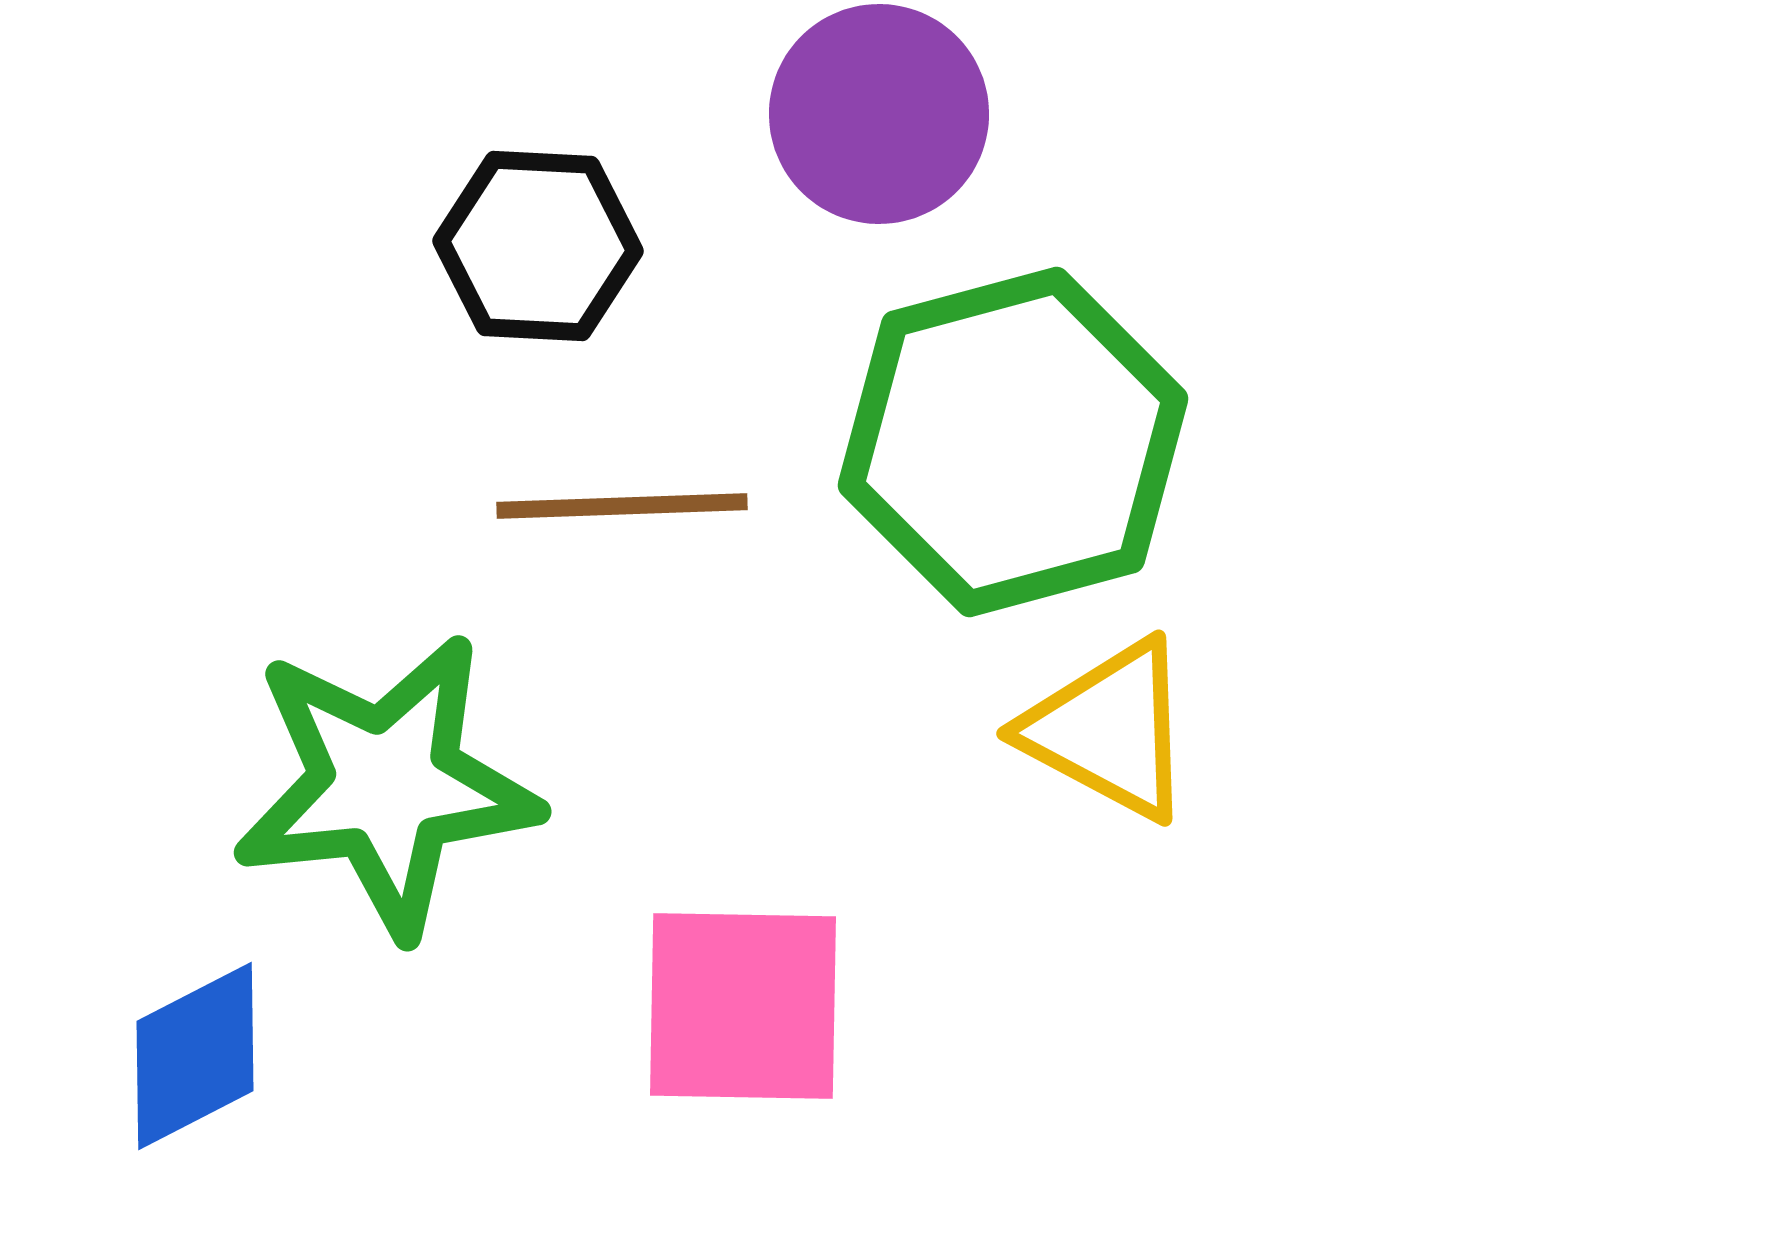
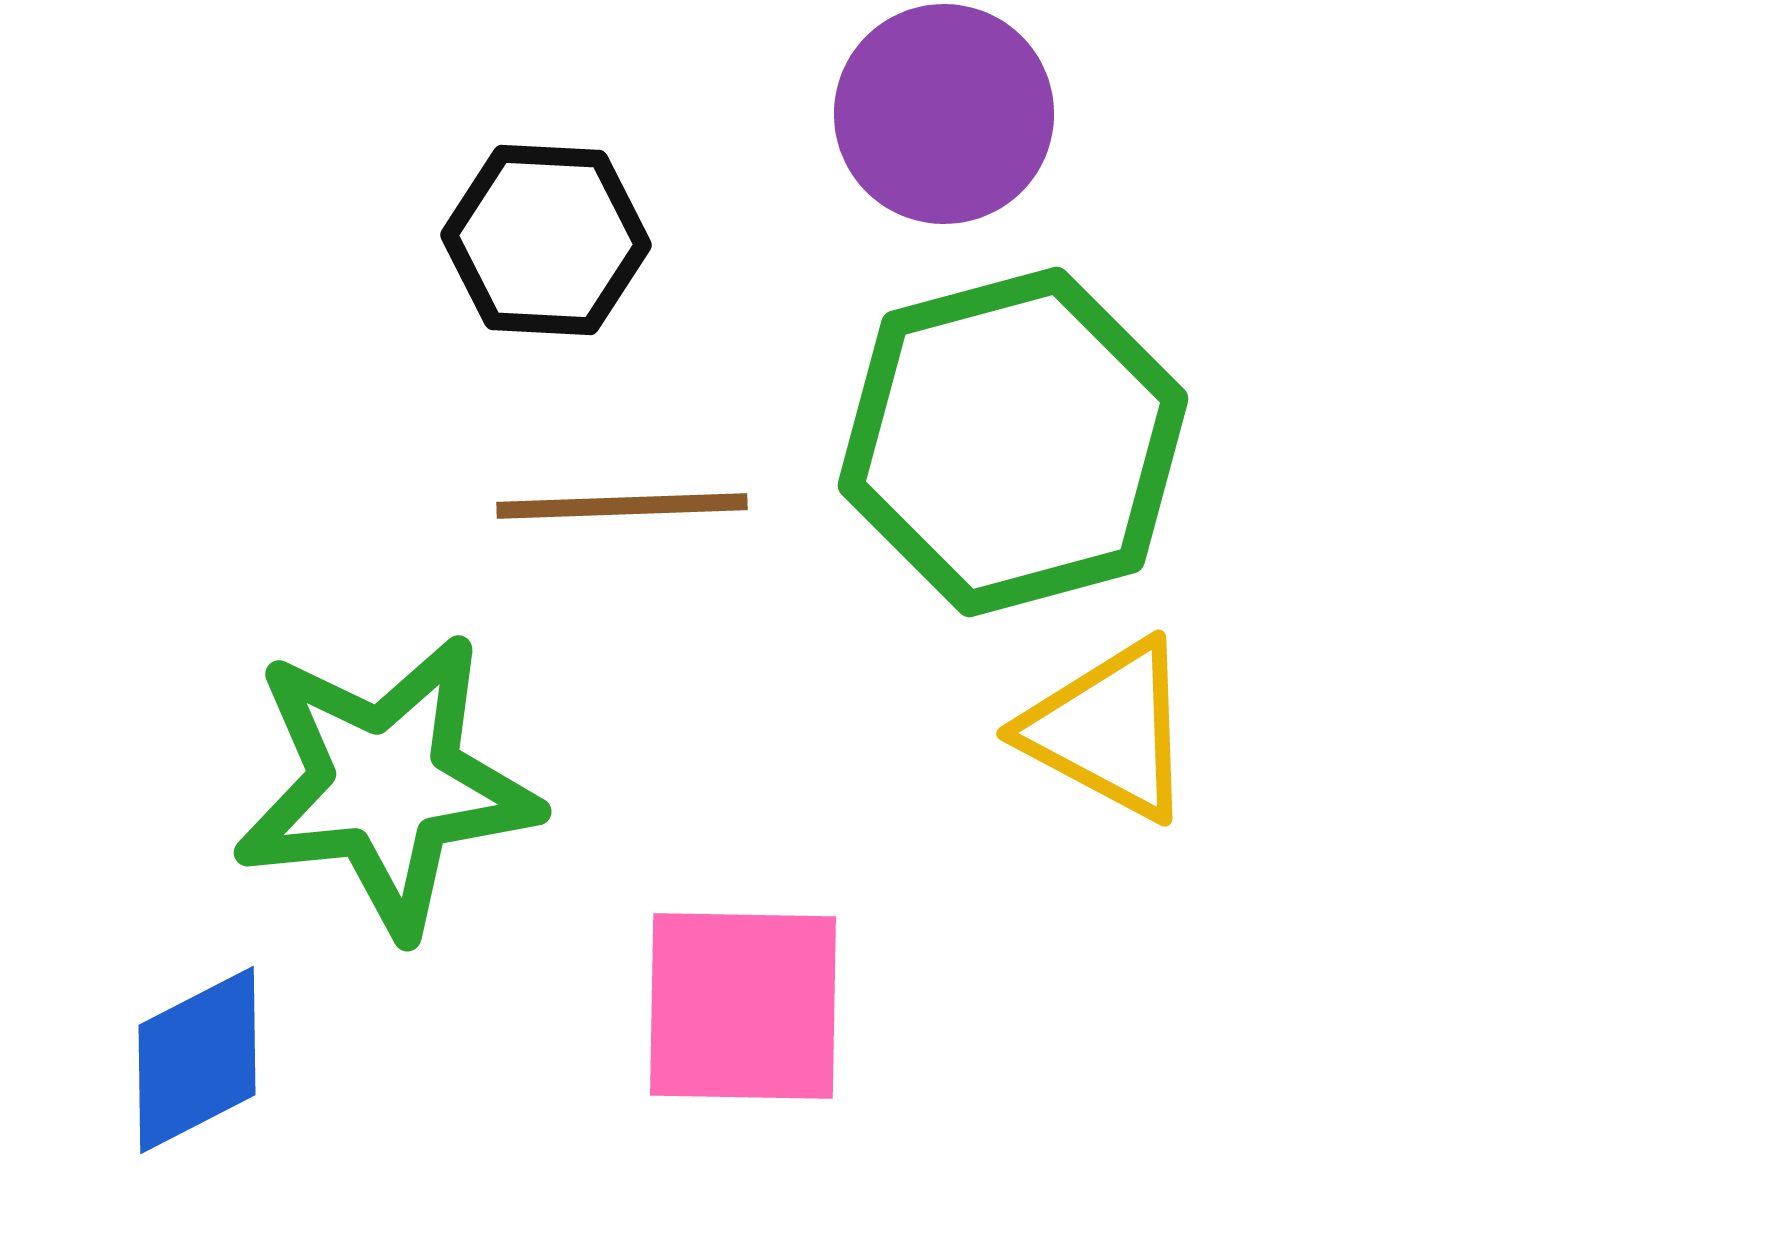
purple circle: moved 65 px right
black hexagon: moved 8 px right, 6 px up
blue diamond: moved 2 px right, 4 px down
